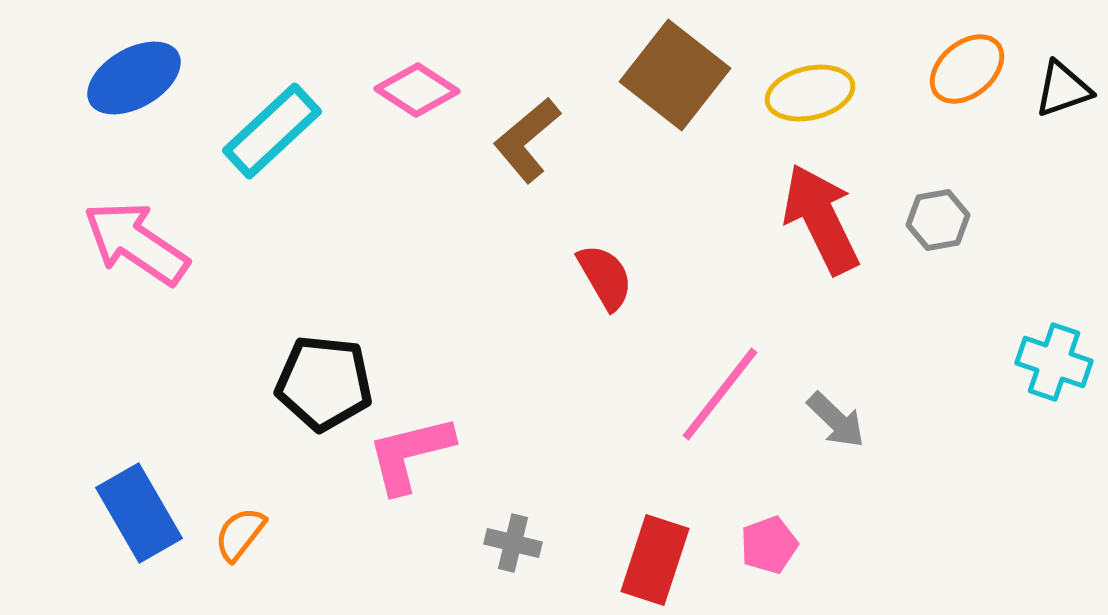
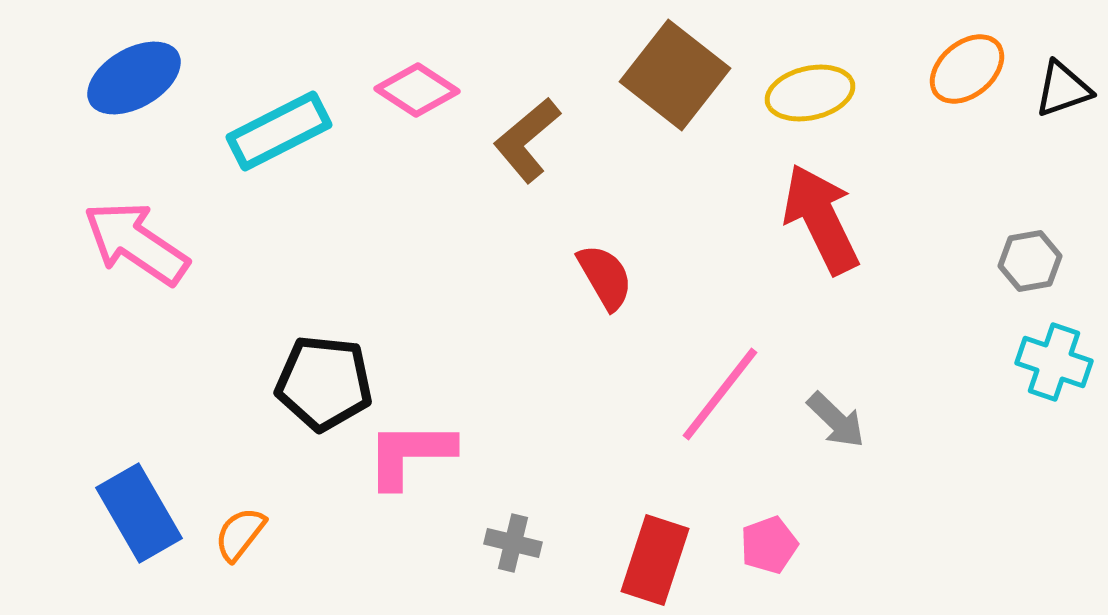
cyan rectangle: moved 7 px right; rotated 16 degrees clockwise
gray hexagon: moved 92 px right, 41 px down
pink L-shape: rotated 14 degrees clockwise
